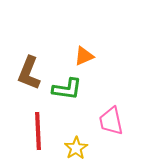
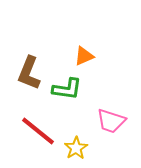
pink trapezoid: rotated 60 degrees counterclockwise
red line: rotated 48 degrees counterclockwise
